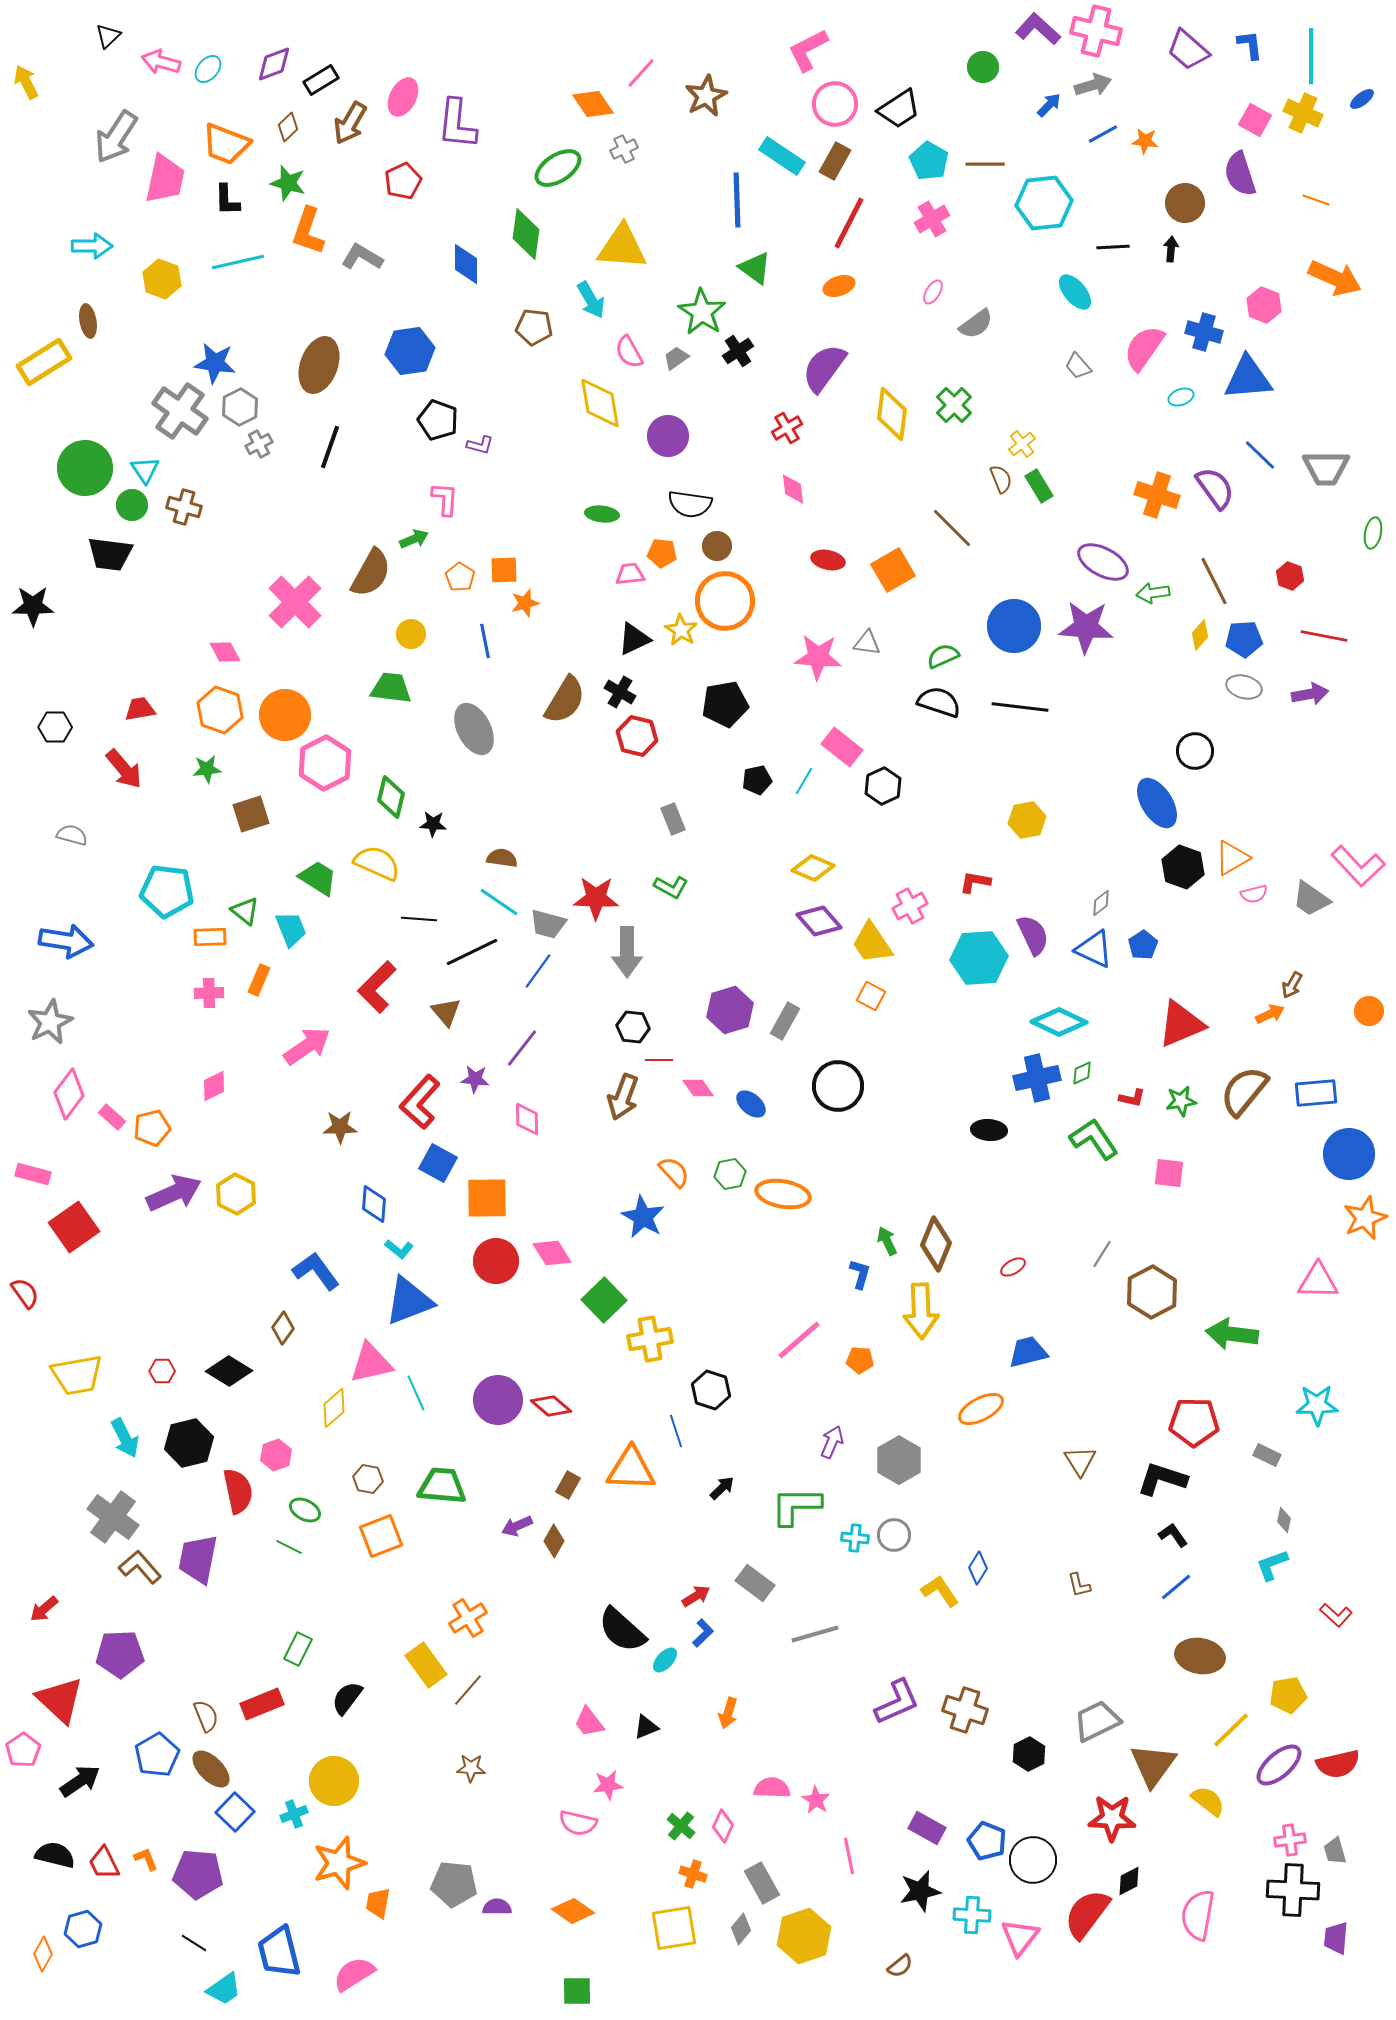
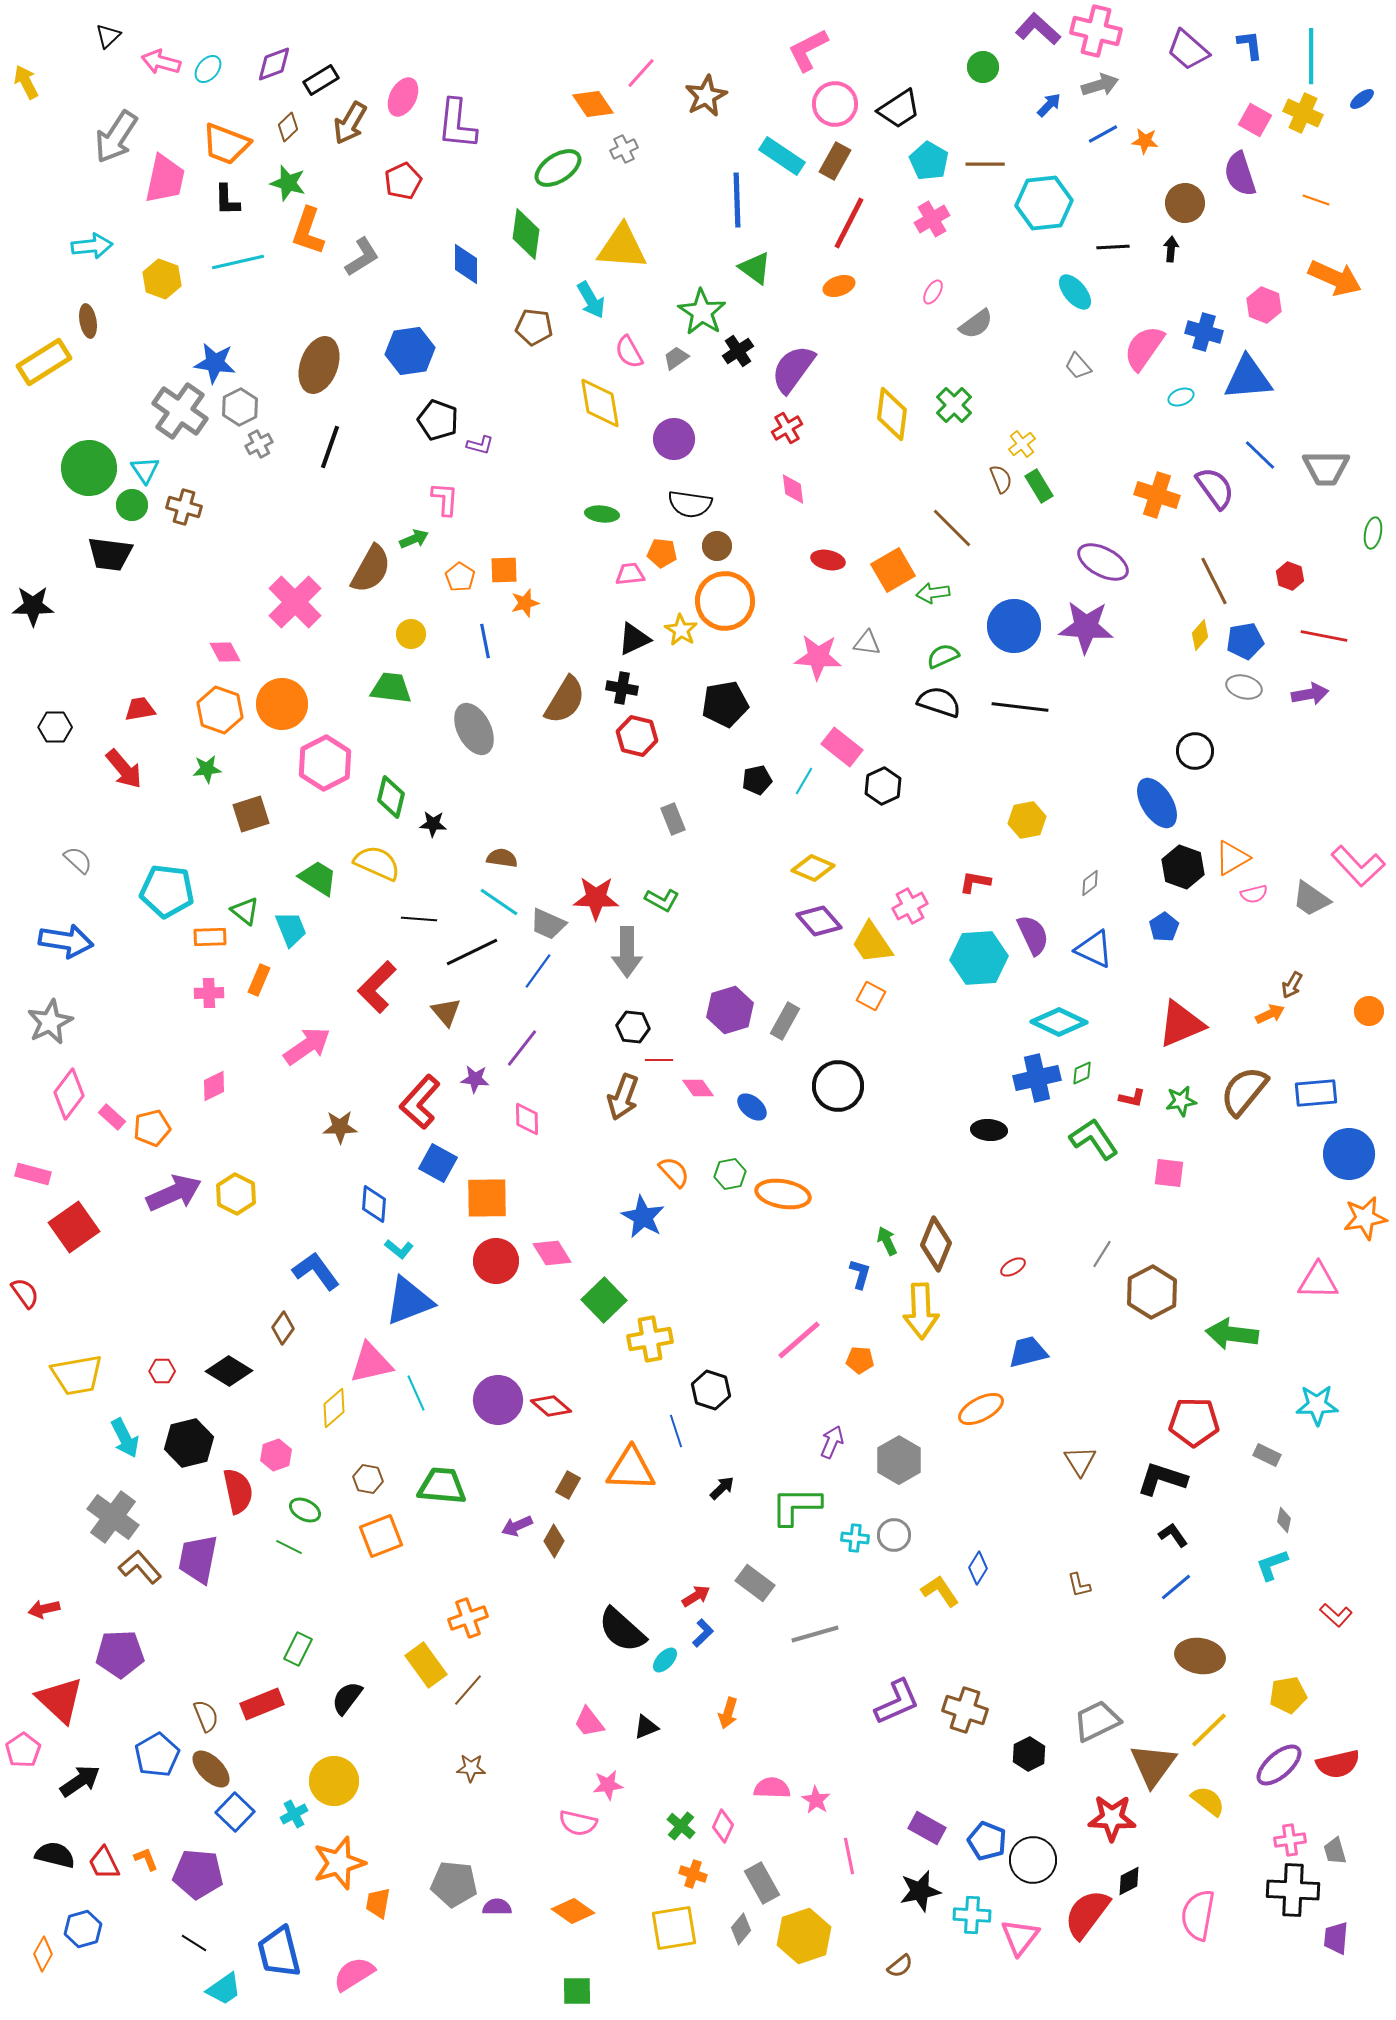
gray arrow at (1093, 85): moved 7 px right
cyan arrow at (92, 246): rotated 6 degrees counterclockwise
gray L-shape at (362, 257): rotated 117 degrees clockwise
purple semicircle at (824, 368): moved 31 px left, 1 px down
purple circle at (668, 436): moved 6 px right, 3 px down
green circle at (85, 468): moved 4 px right
brown semicircle at (371, 573): moved 4 px up
green arrow at (1153, 593): moved 220 px left
blue pentagon at (1244, 639): moved 1 px right, 2 px down; rotated 6 degrees counterclockwise
black cross at (620, 692): moved 2 px right, 4 px up; rotated 20 degrees counterclockwise
orange circle at (285, 715): moved 3 px left, 11 px up
gray semicircle at (72, 835): moved 6 px right, 25 px down; rotated 28 degrees clockwise
green L-shape at (671, 887): moved 9 px left, 13 px down
gray diamond at (1101, 903): moved 11 px left, 20 px up
gray trapezoid at (548, 924): rotated 9 degrees clockwise
blue pentagon at (1143, 945): moved 21 px right, 18 px up
blue ellipse at (751, 1104): moved 1 px right, 3 px down
orange star at (1365, 1218): rotated 12 degrees clockwise
red arrow at (44, 1609): rotated 28 degrees clockwise
orange cross at (468, 1618): rotated 12 degrees clockwise
yellow line at (1231, 1730): moved 22 px left
cyan cross at (294, 1814): rotated 8 degrees counterclockwise
